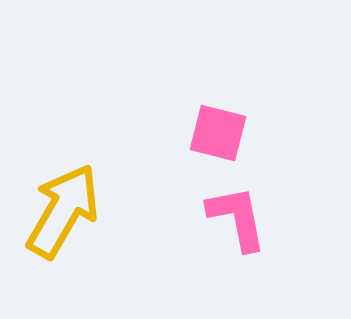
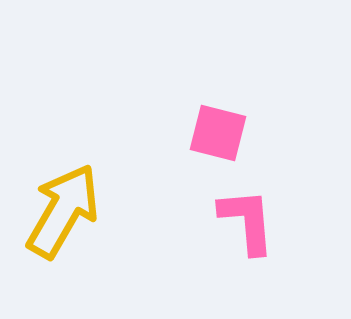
pink L-shape: moved 10 px right, 3 px down; rotated 6 degrees clockwise
